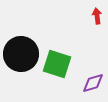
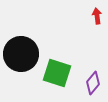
green square: moved 9 px down
purple diamond: rotated 35 degrees counterclockwise
